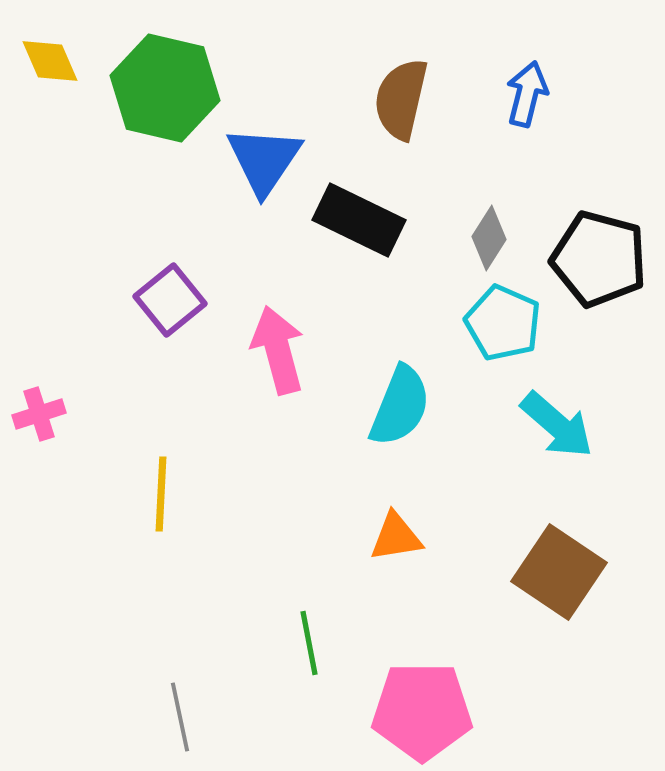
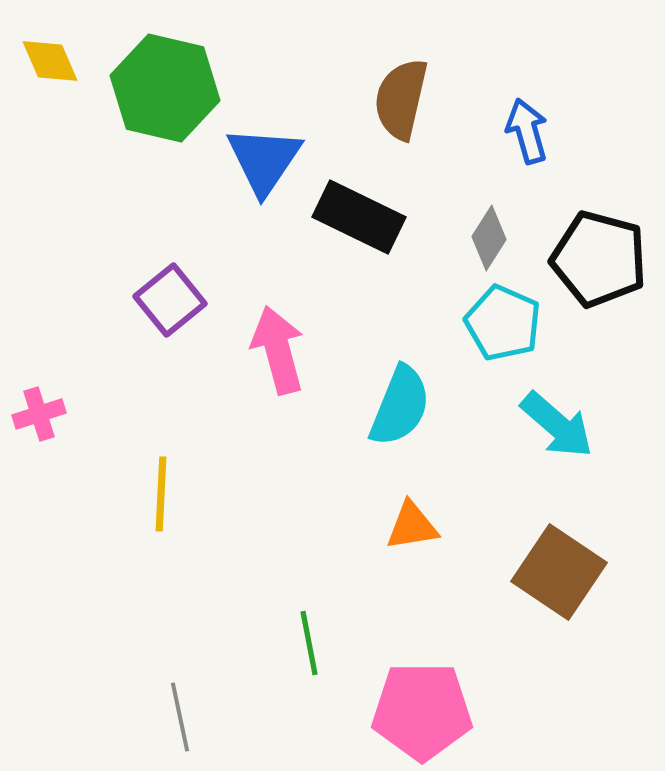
blue arrow: moved 37 px down; rotated 30 degrees counterclockwise
black rectangle: moved 3 px up
orange triangle: moved 16 px right, 11 px up
